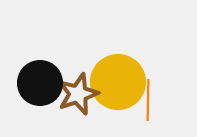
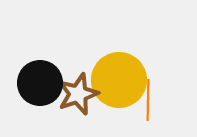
yellow circle: moved 1 px right, 2 px up
